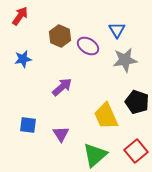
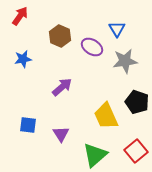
blue triangle: moved 1 px up
purple ellipse: moved 4 px right, 1 px down
gray star: moved 1 px down
